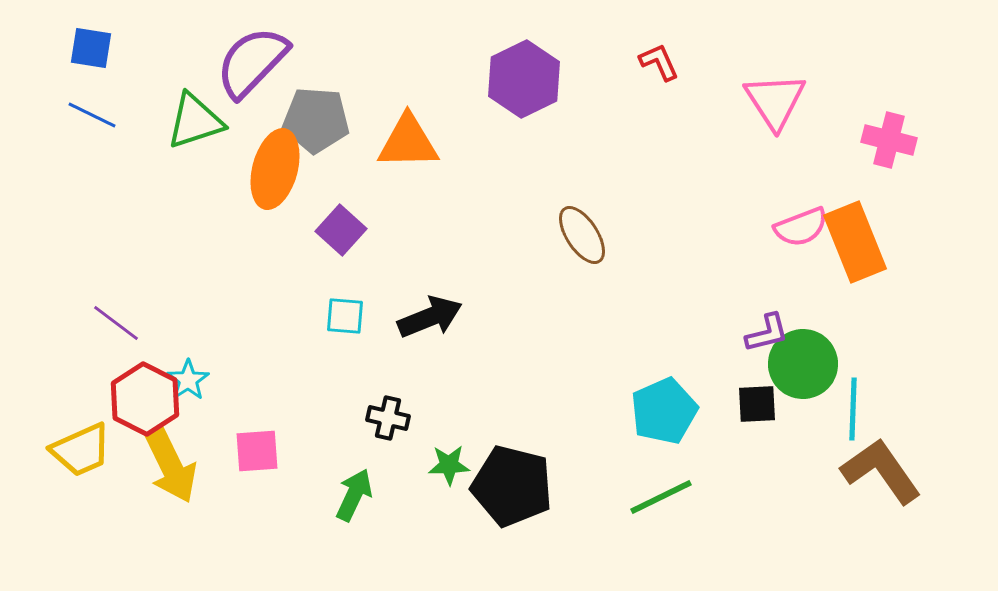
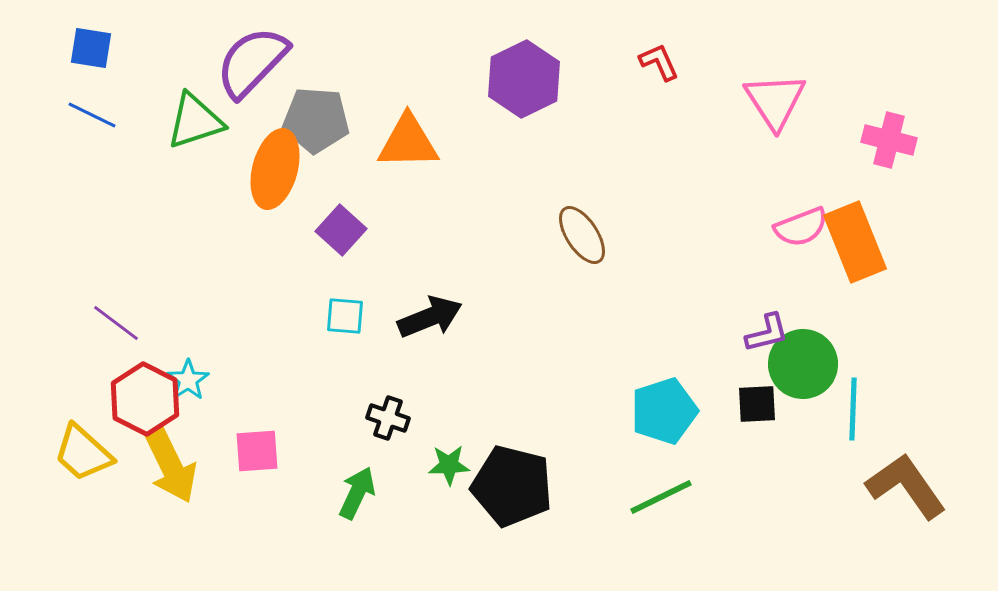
cyan pentagon: rotated 6 degrees clockwise
black cross: rotated 6 degrees clockwise
yellow trapezoid: moved 2 px right, 3 px down; rotated 66 degrees clockwise
brown L-shape: moved 25 px right, 15 px down
green arrow: moved 3 px right, 2 px up
